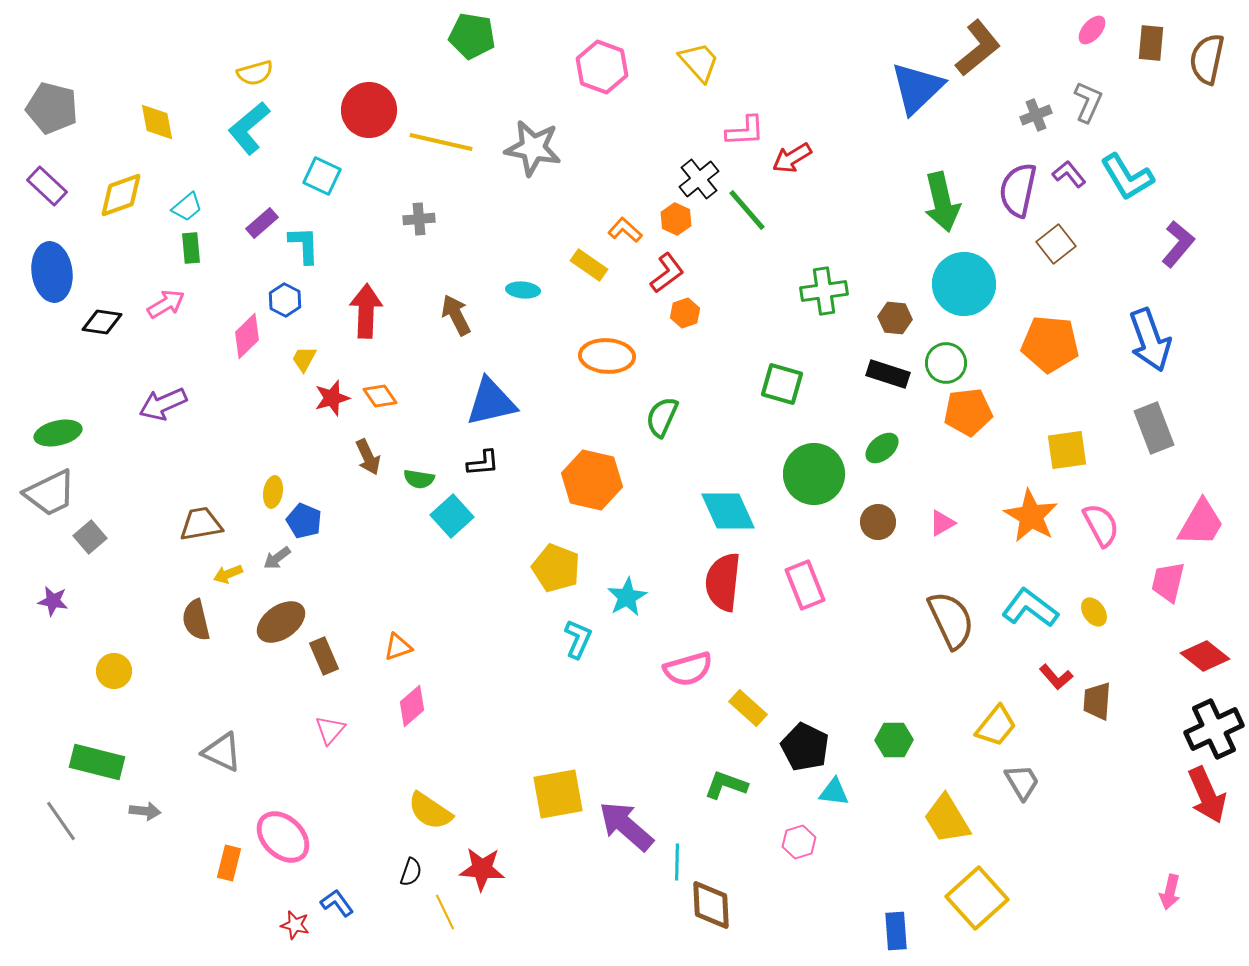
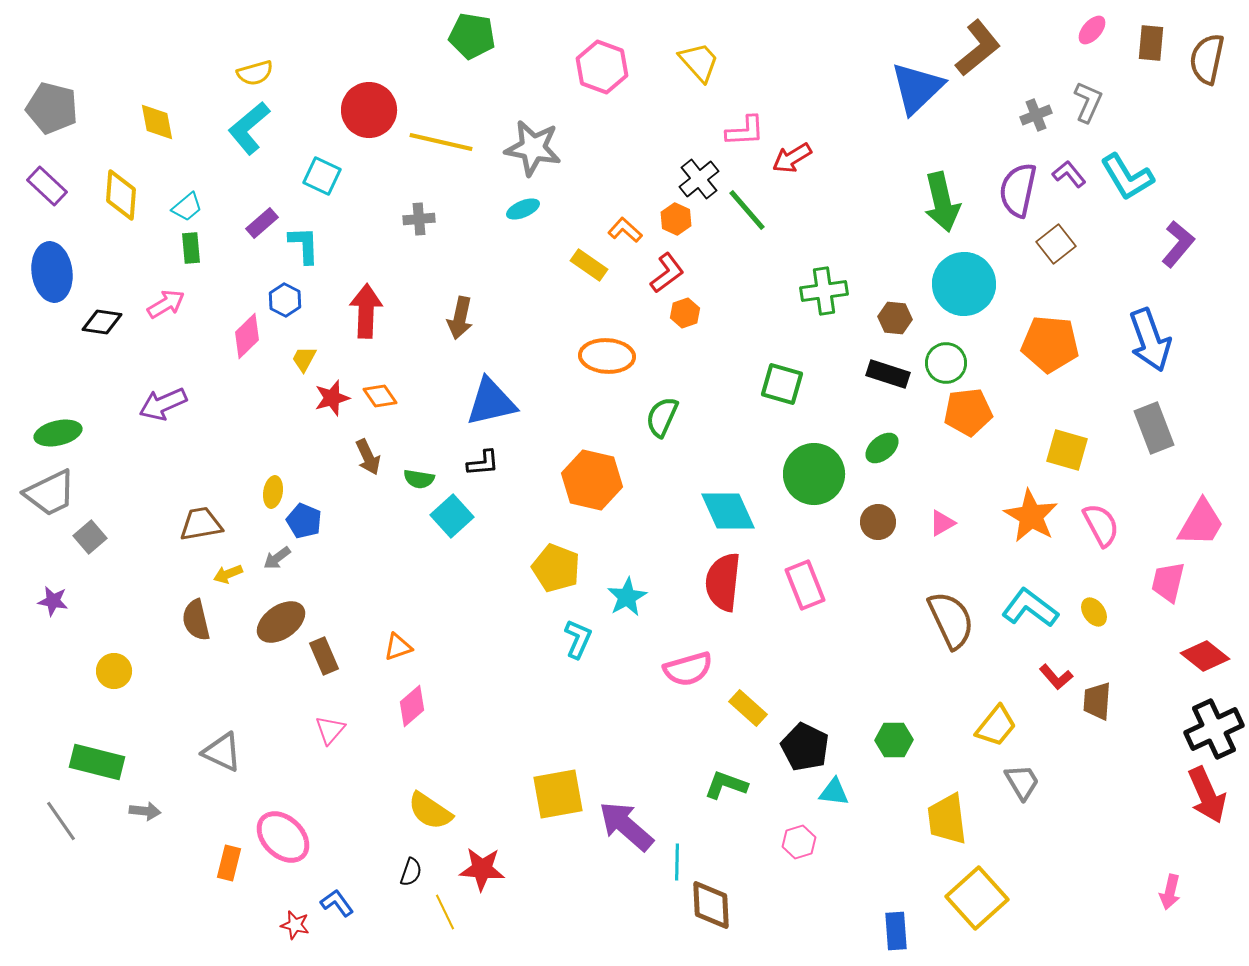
yellow diamond at (121, 195): rotated 66 degrees counterclockwise
cyan ellipse at (523, 290): moved 81 px up; rotated 28 degrees counterclockwise
brown arrow at (456, 315): moved 4 px right, 3 px down; rotated 141 degrees counterclockwise
yellow square at (1067, 450): rotated 24 degrees clockwise
yellow trapezoid at (947, 819): rotated 24 degrees clockwise
